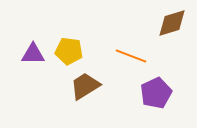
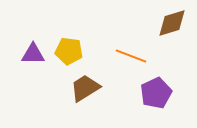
brown trapezoid: moved 2 px down
